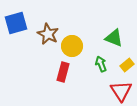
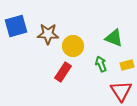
blue square: moved 3 px down
brown star: rotated 25 degrees counterclockwise
yellow circle: moved 1 px right
yellow rectangle: rotated 24 degrees clockwise
red rectangle: rotated 18 degrees clockwise
